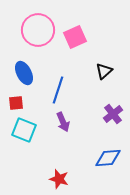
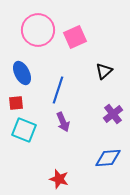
blue ellipse: moved 2 px left
